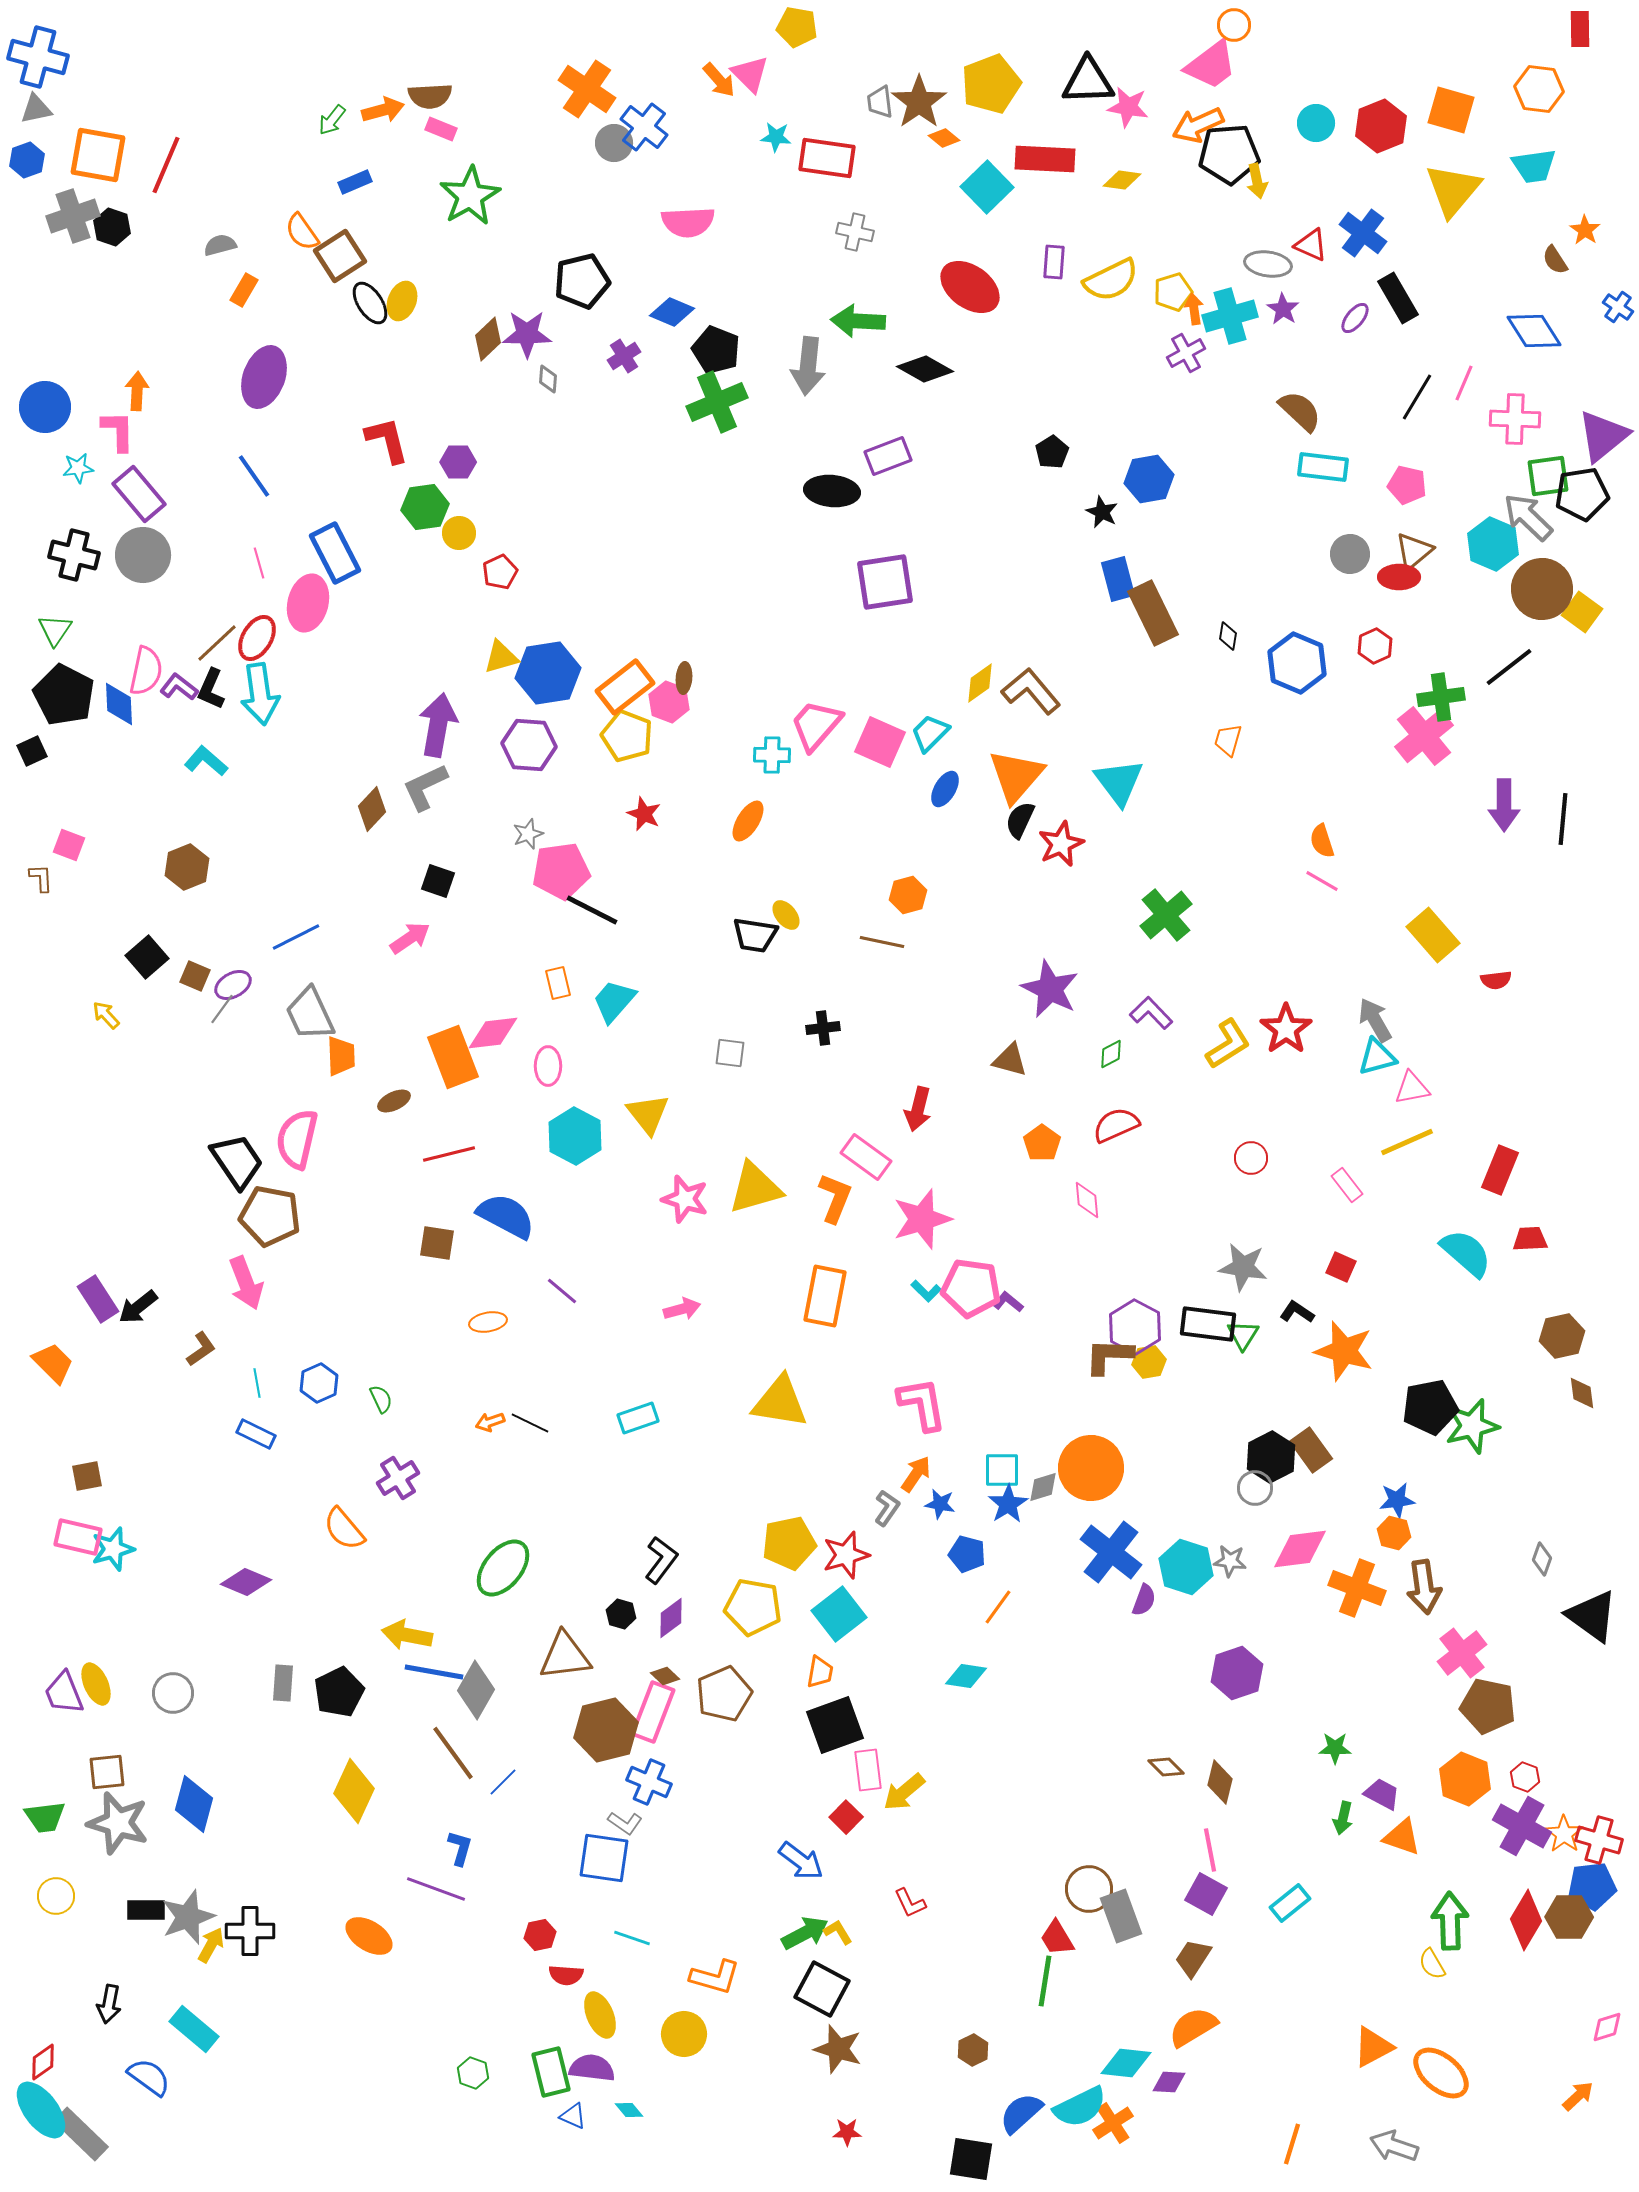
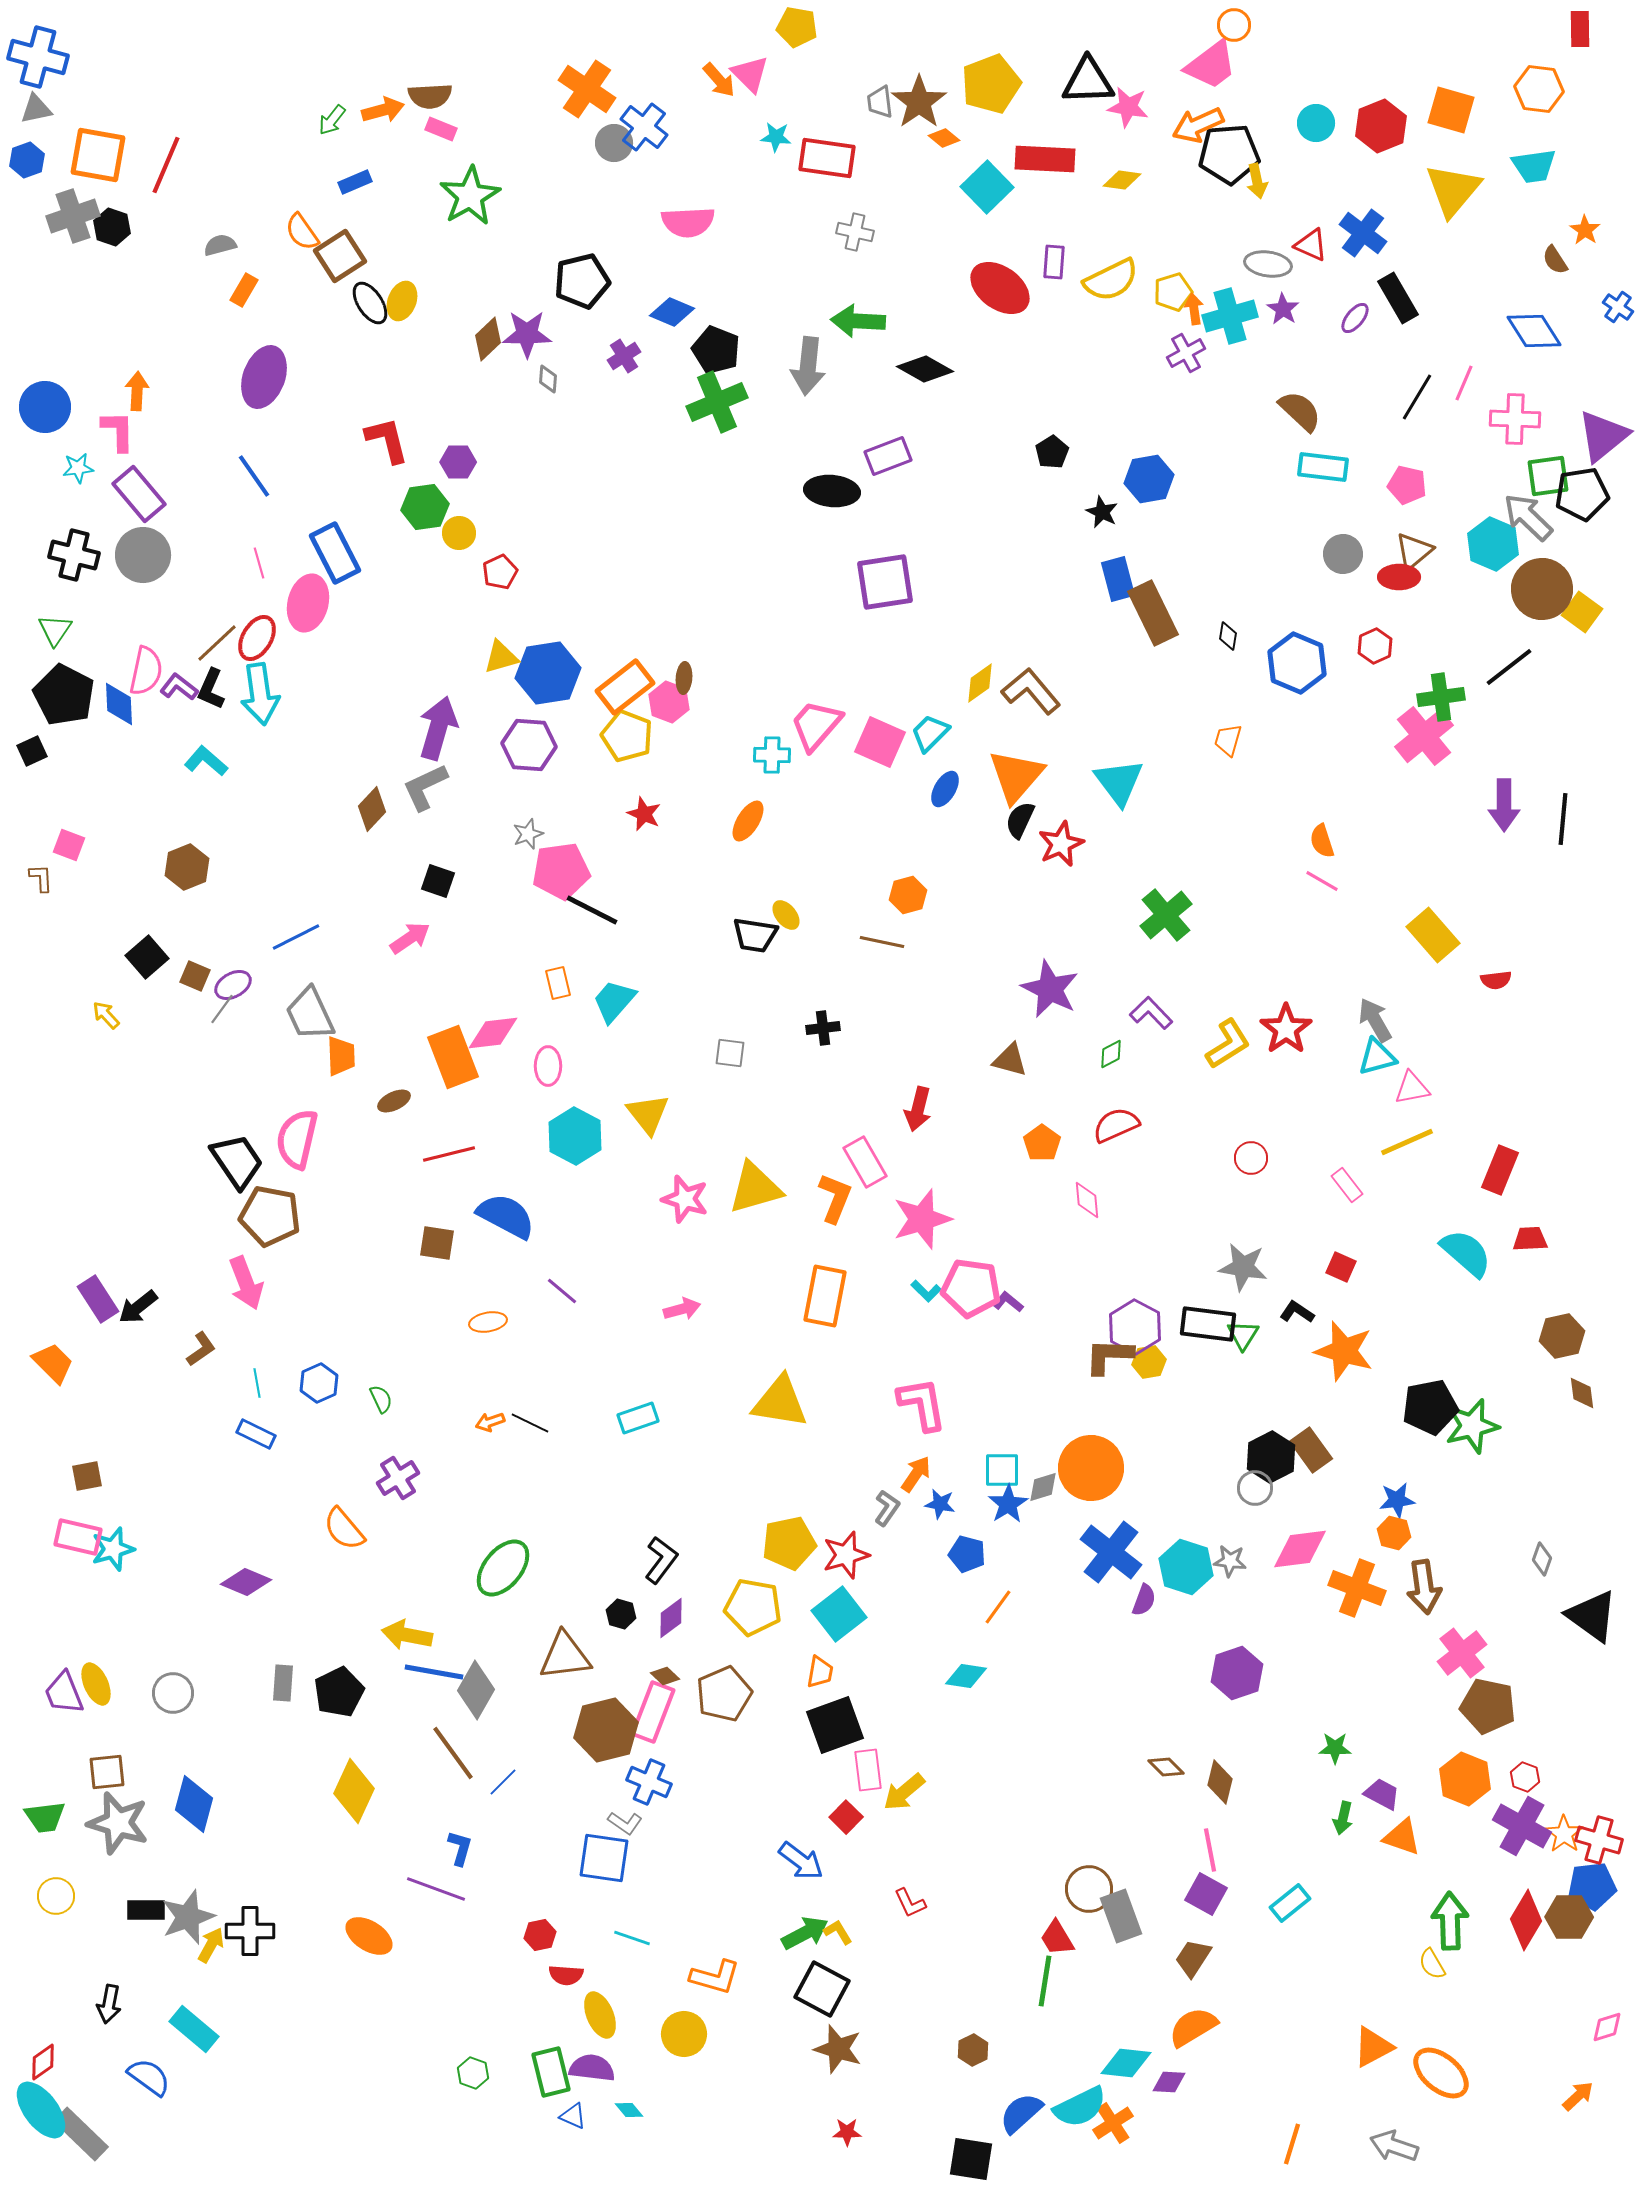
red ellipse at (970, 287): moved 30 px right, 1 px down
gray circle at (1350, 554): moved 7 px left
purple arrow at (438, 725): moved 3 px down; rotated 6 degrees clockwise
pink rectangle at (866, 1157): moved 1 px left, 5 px down; rotated 24 degrees clockwise
